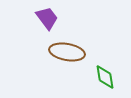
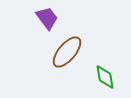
brown ellipse: rotated 60 degrees counterclockwise
